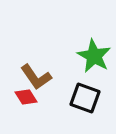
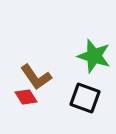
green star: rotated 12 degrees counterclockwise
